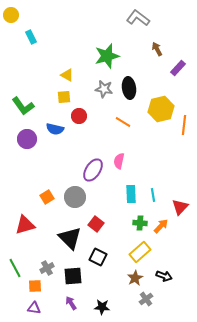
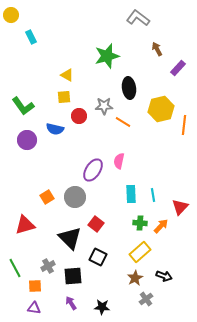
gray star at (104, 89): moved 17 px down; rotated 12 degrees counterclockwise
purple circle at (27, 139): moved 1 px down
gray cross at (47, 268): moved 1 px right, 2 px up
